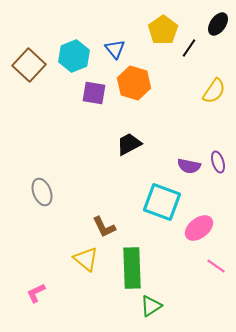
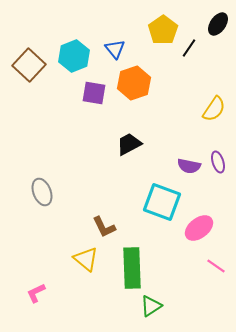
orange hexagon: rotated 24 degrees clockwise
yellow semicircle: moved 18 px down
